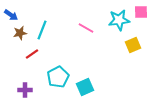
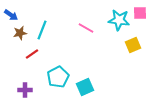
pink square: moved 1 px left, 1 px down
cyan star: rotated 15 degrees clockwise
